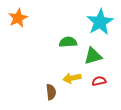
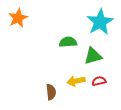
yellow arrow: moved 4 px right, 3 px down
